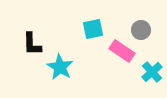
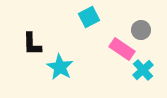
cyan square: moved 4 px left, 12 px up; rotated 15 degrees counterclockwise
pink rectangle: moved 2 px up
cyan cross: moved 9 px left, 2 px up
